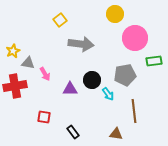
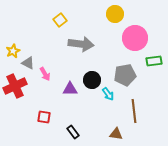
gray triangle: rotated 16 degrees clockwise
red cross: rotated 15 degrees counterclockwise
